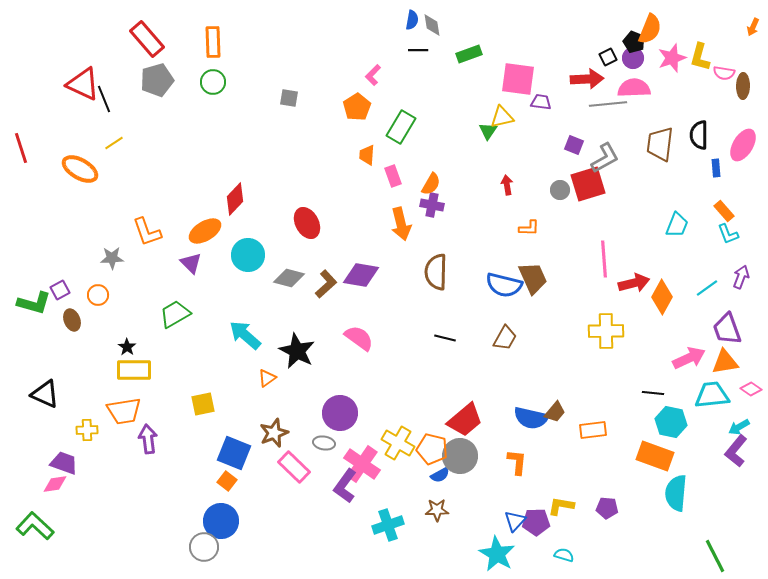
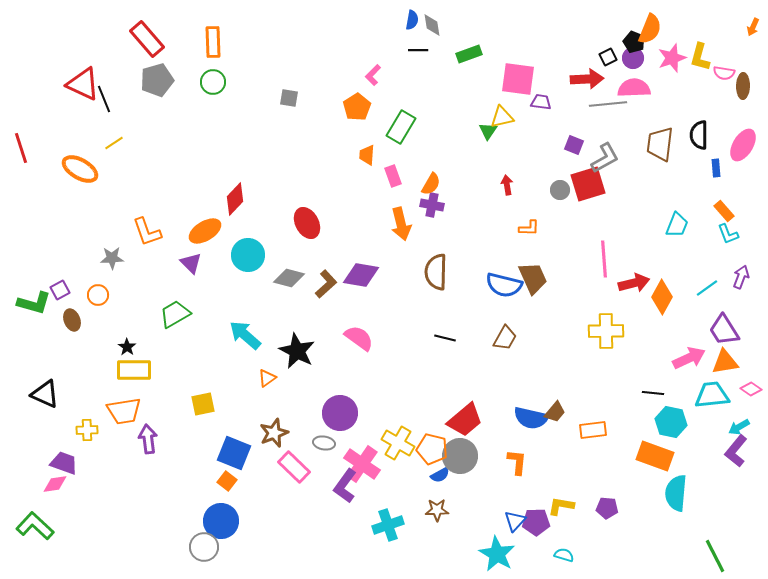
purple trapezoid at (727, 329): moved 3 px left, 1 px down; rotated 12 degrees counterclockwise
